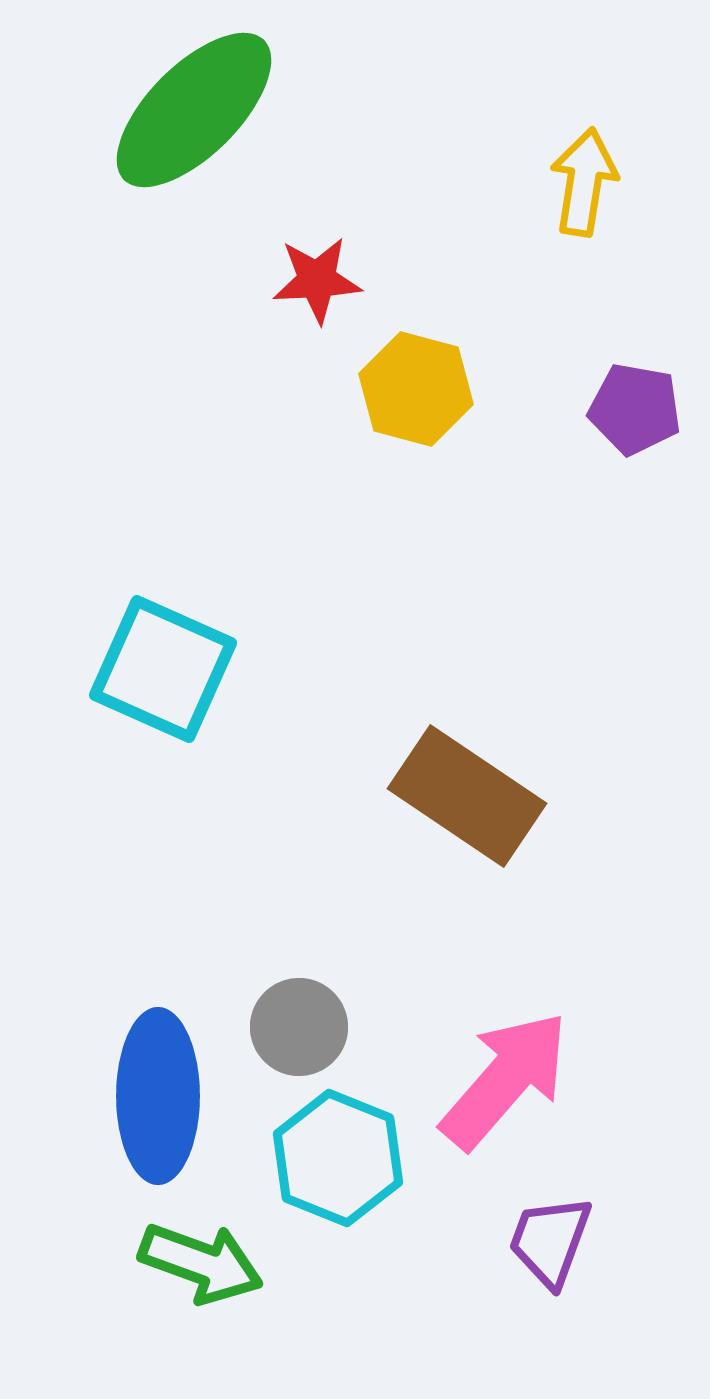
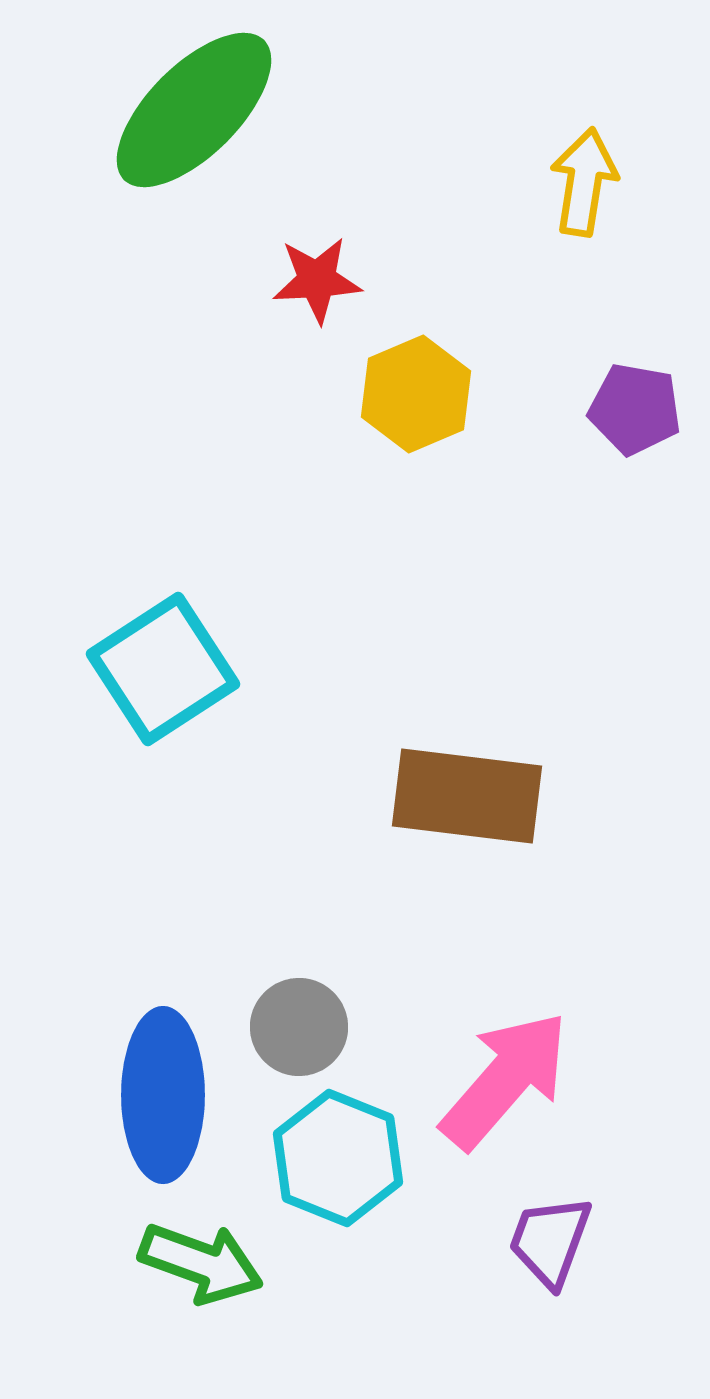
yellow hexagon: moved 5 px down; rotated 22 degrees clockwise
cyan square: rotated 33 degrees clockwise
brown rectangle: rotated 27 degrees counterclockwise
blue ellipse: moved 5 px right, 1 px up
